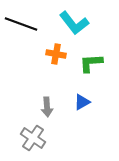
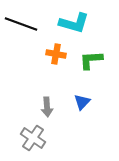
cyan L-shape: rotated 36 degrees counterclockwise
green L-shape: moved 3 px up
blue triangle: rotated 18 degrees counterclockwise
